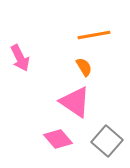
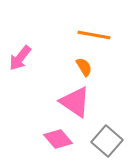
orange line: rotated 20 degrees clockwise
pink arrow: rotated 64 degrees clockwise
